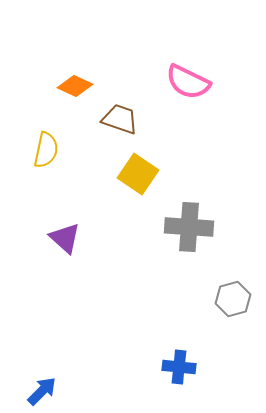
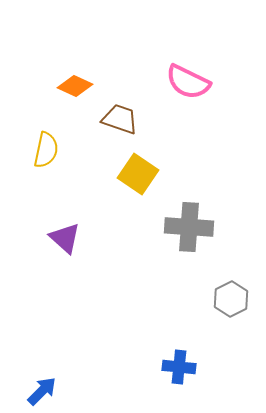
gray hexagon: moved 2 px left; rotated 12 degrees counterclockwise
